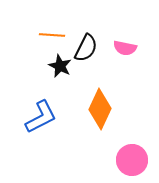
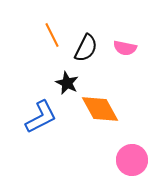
orange line: rotated 60 degrees clockwise
black star: moved 7 px right, 17 px down
orange diamond: rotated 54 degrees counterclockwise
